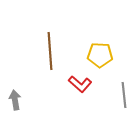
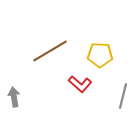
brown line: rotated 63 degrees clockwise
gray line: moved 1 px left, 1 px down; rotated 20 degrees clockwise
gray arrow: moved 1 px left, 3 px up
